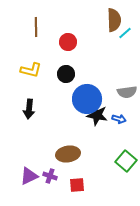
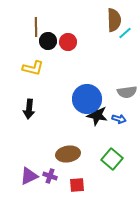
yellow L-shape: moved 2 px right, 2 px up
black circle: moved 18 px left, 33 px up
green square: moved 14 px left, 2 px up
